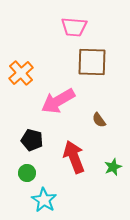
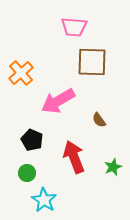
black pentagon: rotated 10 degrees clockwise
